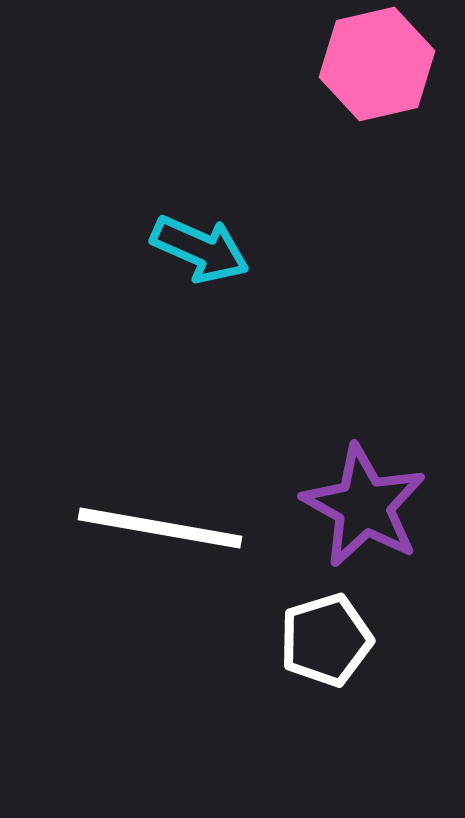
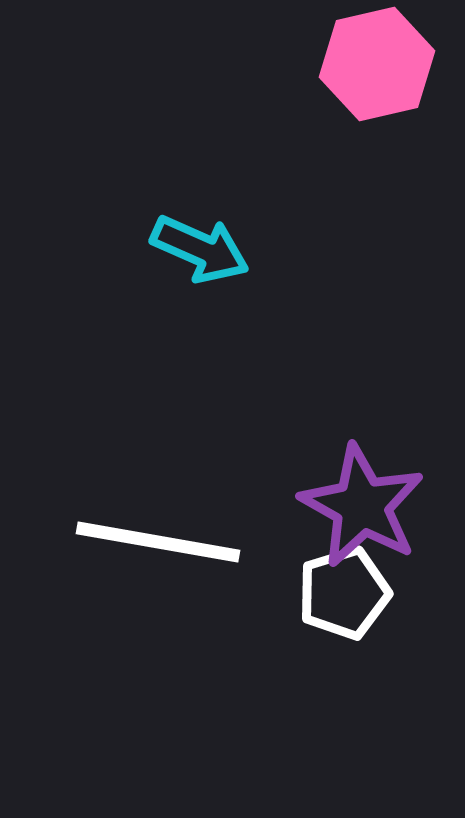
purple star: moved 2 px left
white line: moved 2 px left, 14 px down
white pentagon: moved 18 px right, 47 px up
